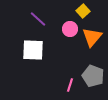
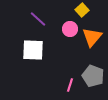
yellow square: moved 1 px left, 1 px up
